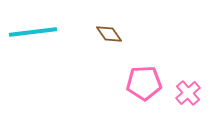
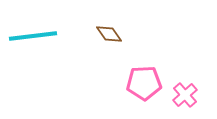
cyan line: moved 4 px down
pink cross: moved 3 px left, 2 px down
